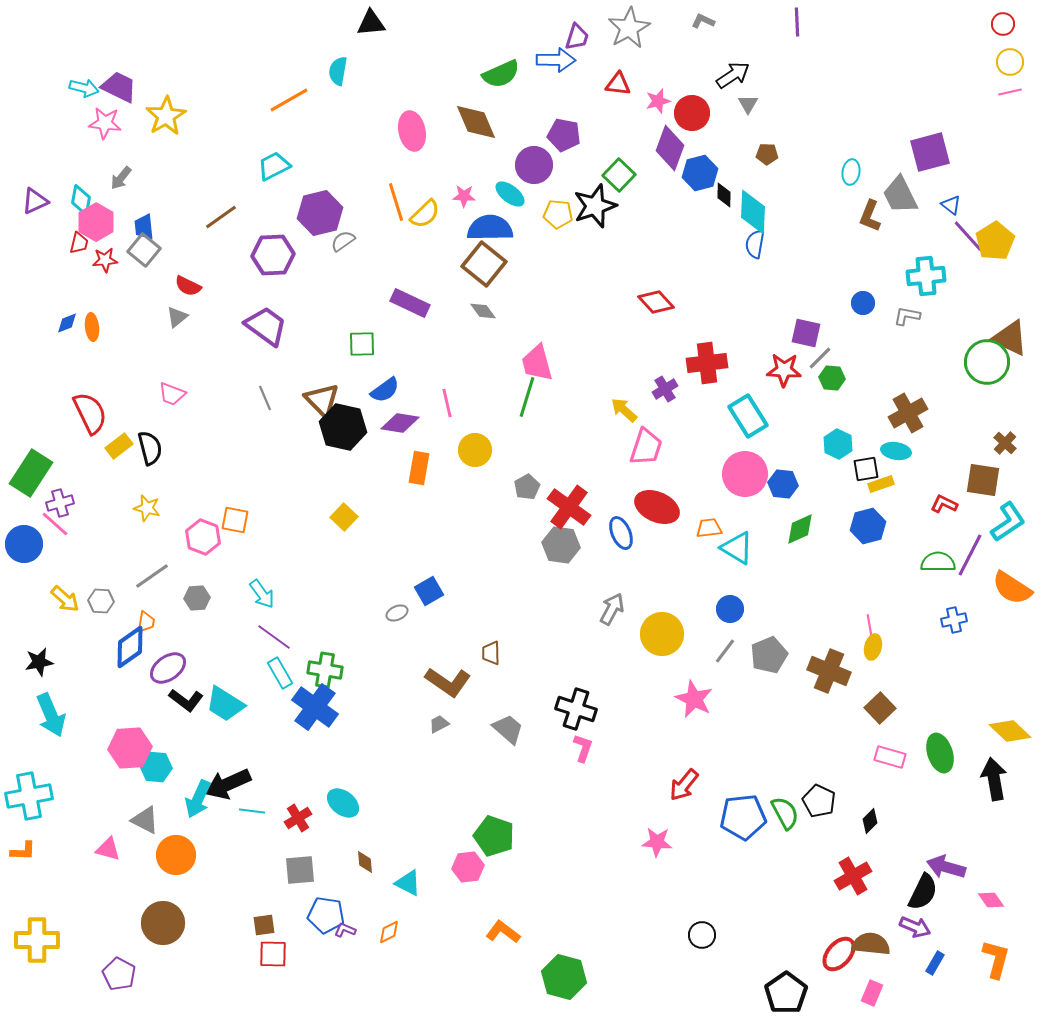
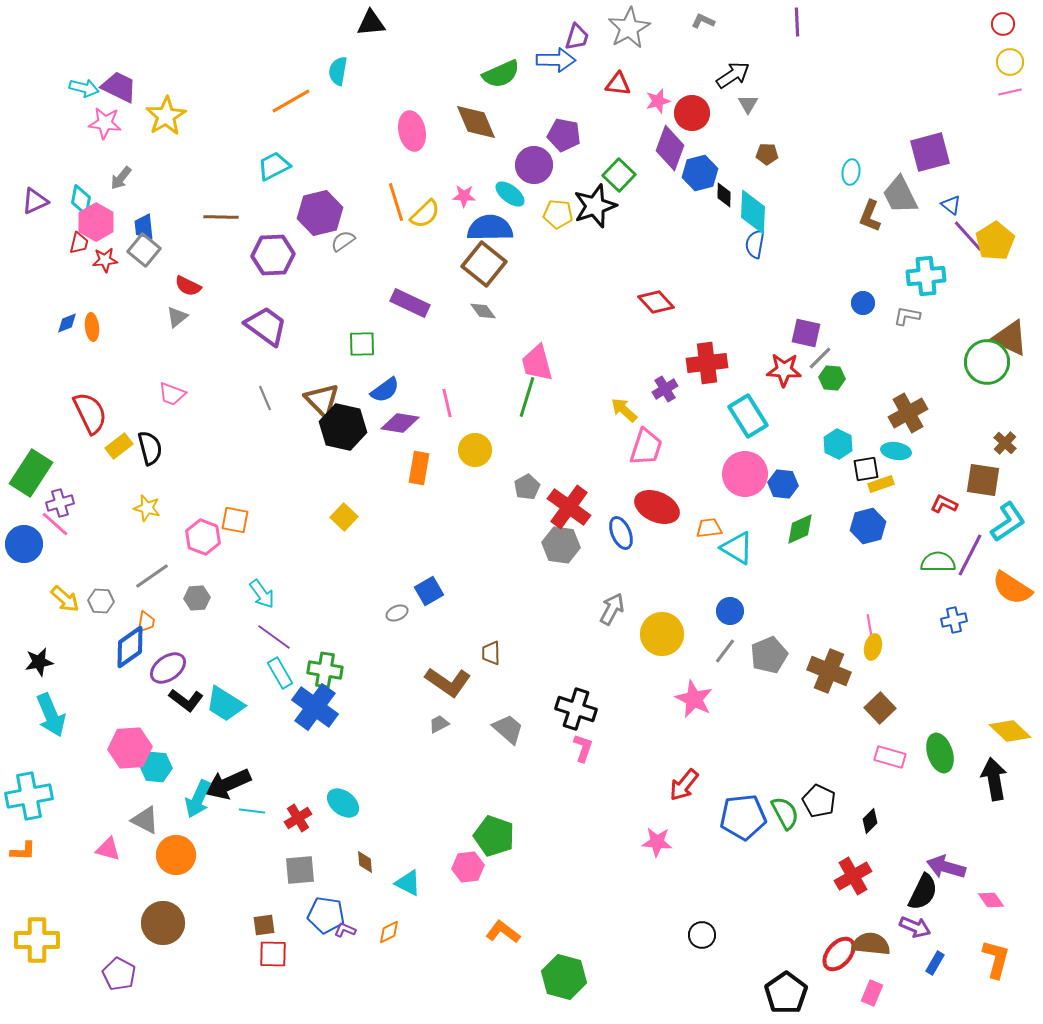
orange line at (289, 100): moved 2 px right, 1 px down
brown line at (221, 217): rotated 36 degrees clockwise
blue circle at (730, 609): moved 2 px down
